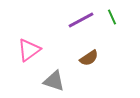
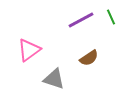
green line: moved 1 px left
gray triangle: moved 2 px up
